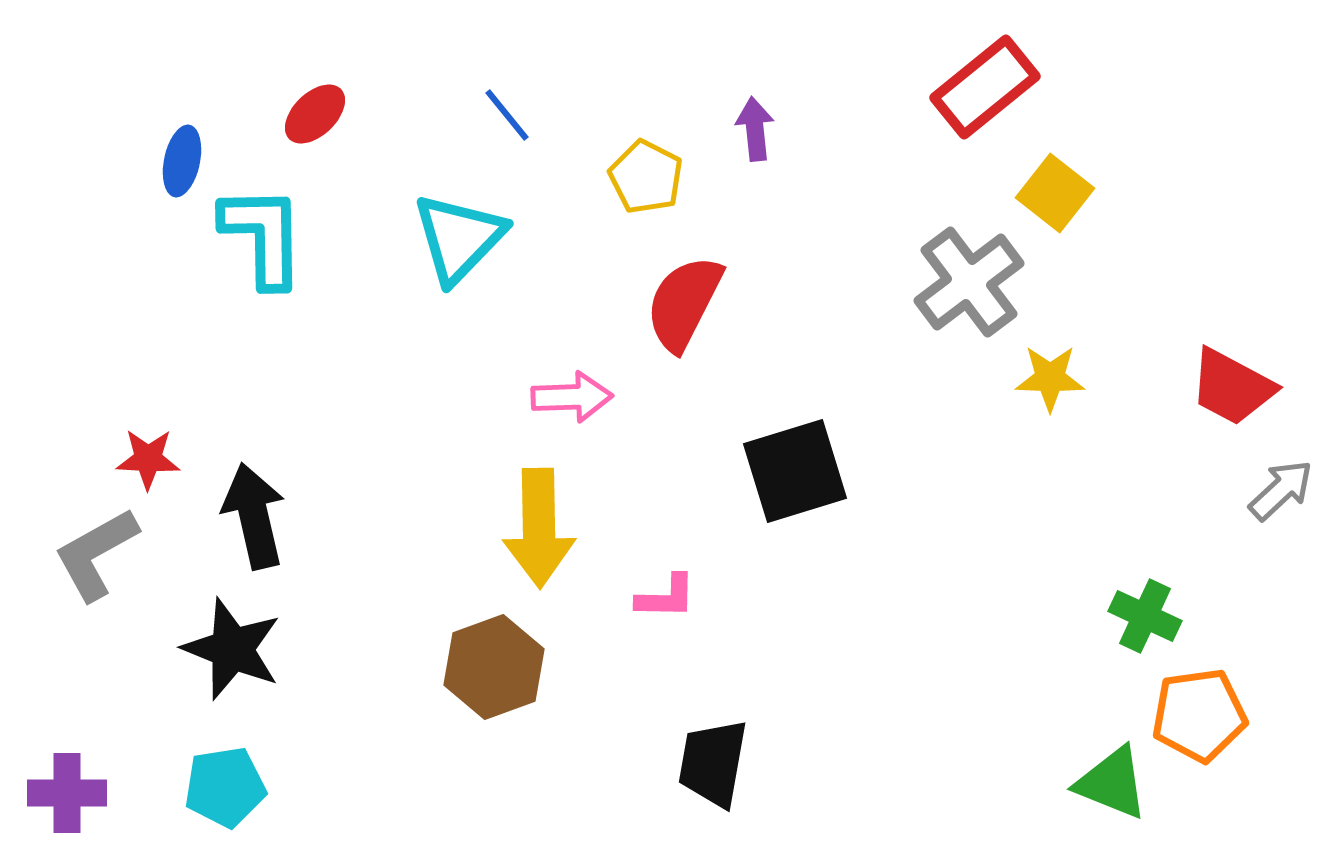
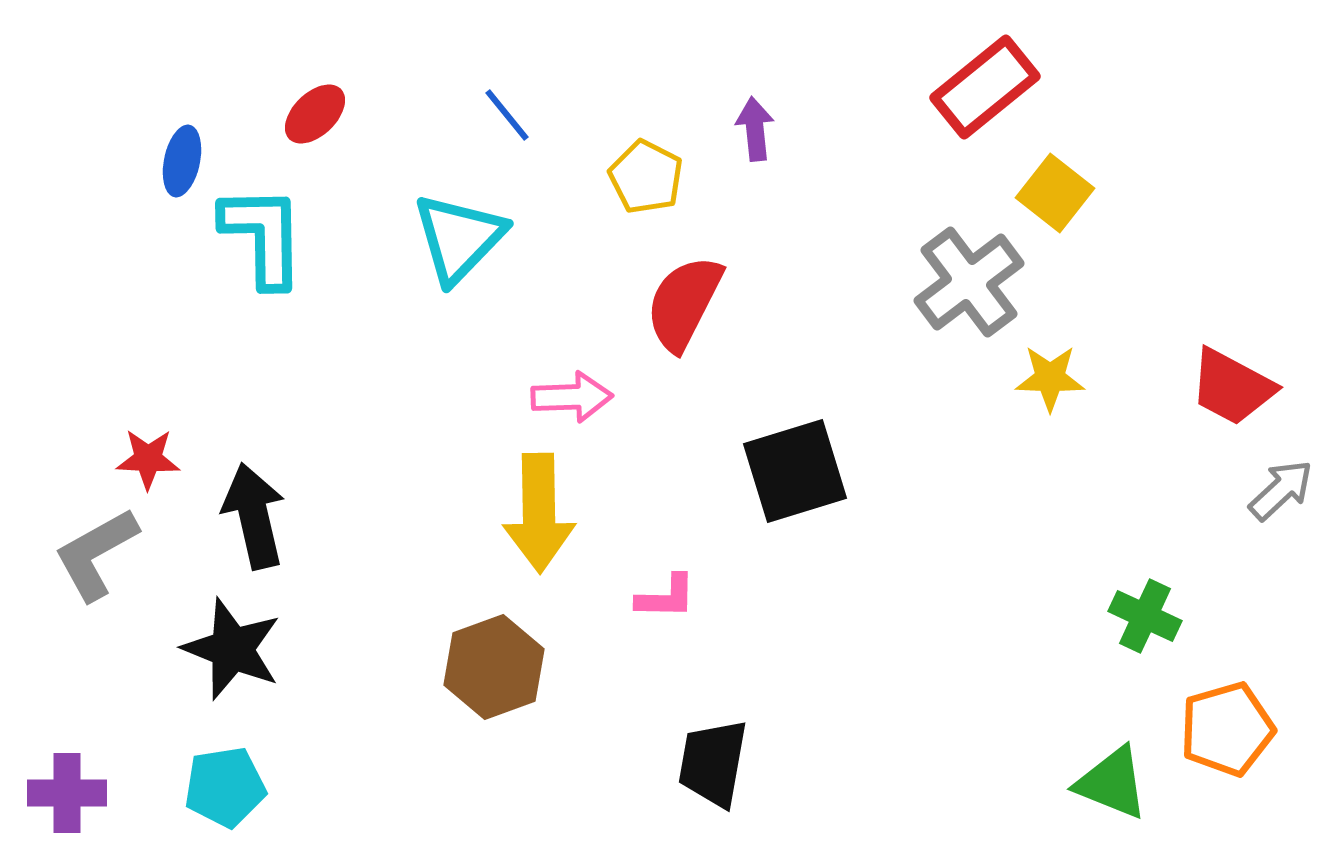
yellow arrow: moved 15 px up
orange pentagon: moved 28 px right, 14 px down; rotated 8 degrees counterclockwise
